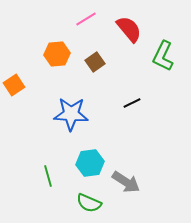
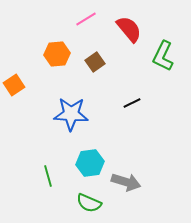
gray arrow: rotated 16 degrees counterclockwise
